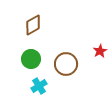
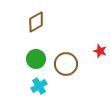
brown diamond: moved 3 px right, 3 px up
red star: rotated 24 degrees counterclockwise
green circle: moved 5 px right
